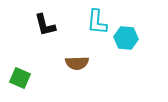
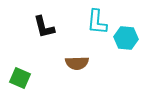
black L-shape: moved 1 px left, 2 px down
